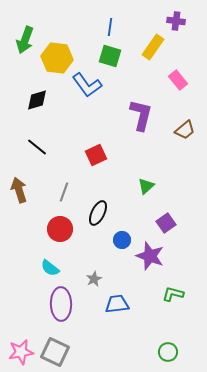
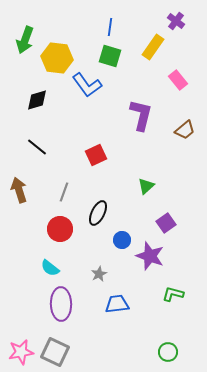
purple cross: rotated 30 degrees clockwise
gray star: moved 5 px right, 5 px up
